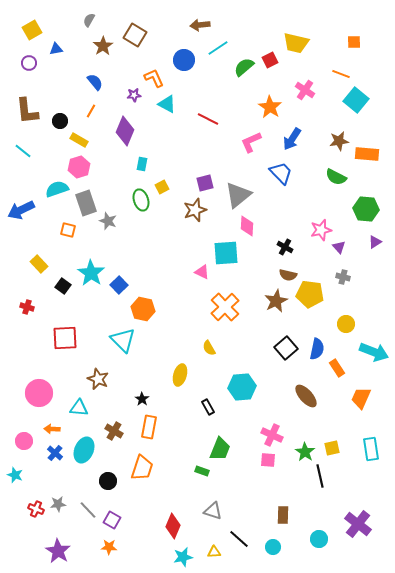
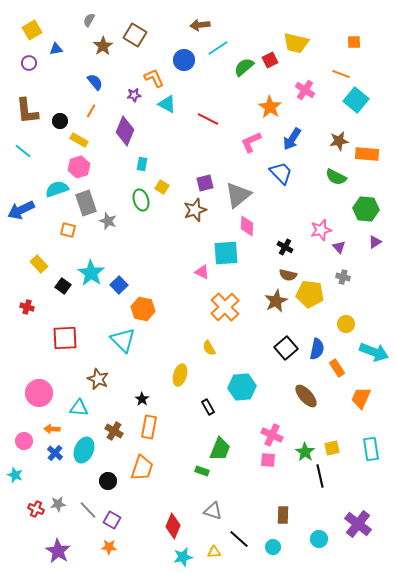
yellow square at (162, 187): rotated 32 degrees counterclockwise
